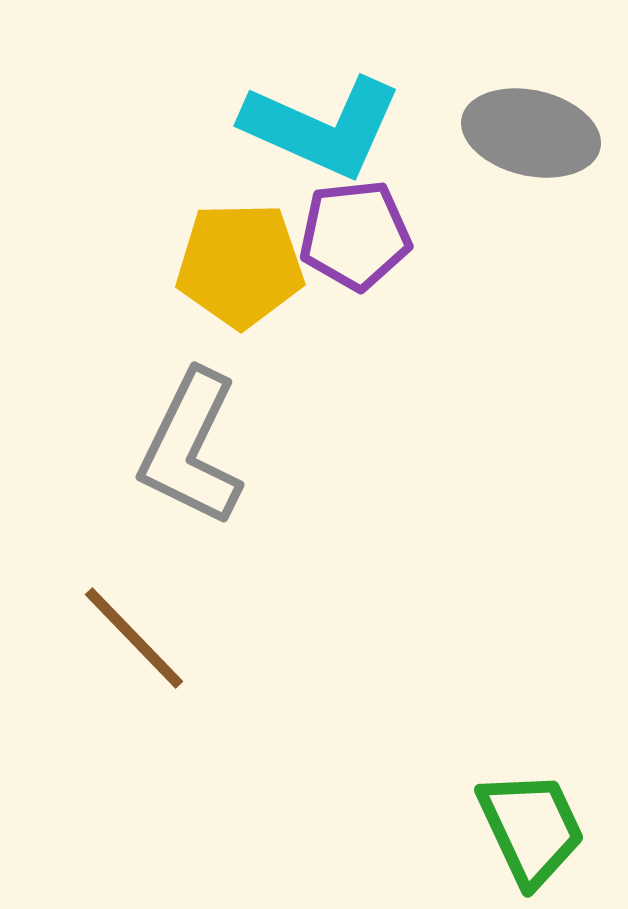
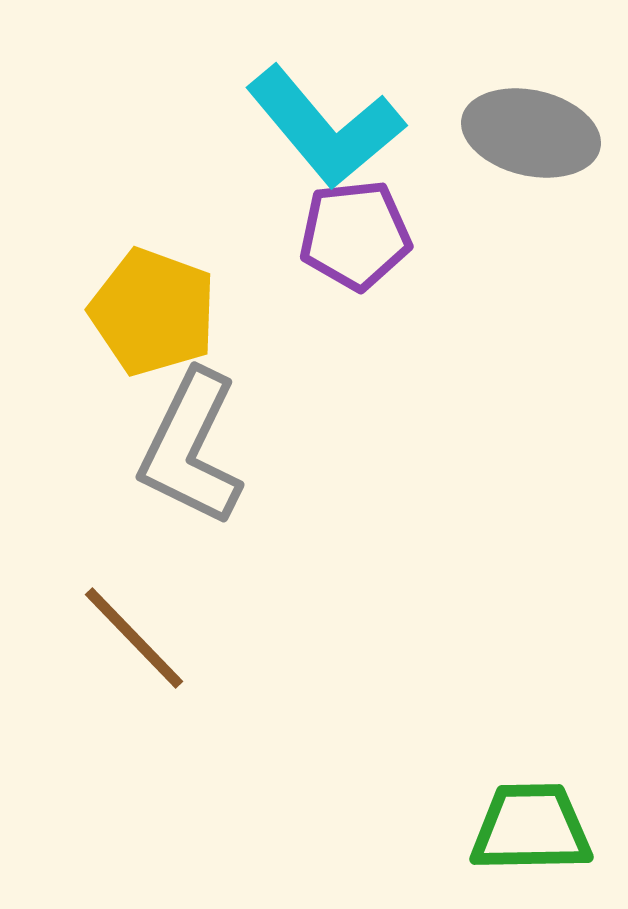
cyan L-shape: moved 3 px right; rotated 26 degrees clockwise
yellow pentagon: moved 87 px left, 47 px down; rotated 21 degrees clockwise
green trapezoid: rotated 66 degrees counterclockwise
